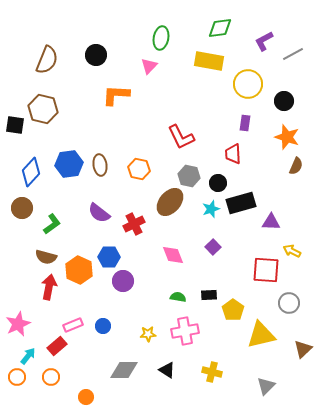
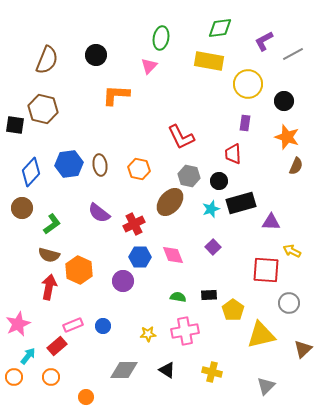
black circle at (218, 183): moved 1 px right, 2 px up
brown semicircle at (46, 257): moved 3 px right, 2 px up
blue hexagon at (109, 257): moved 31 px right
orange circle at (17, 377): moved 3 px left
